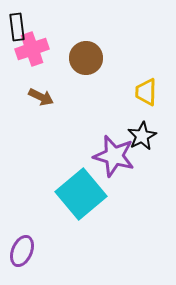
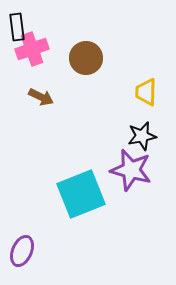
black star: rotated 16 degrees clockwise
purple star: moved 17 px right, 14 px down
cyan square: rotated 18 degrees clockwise
